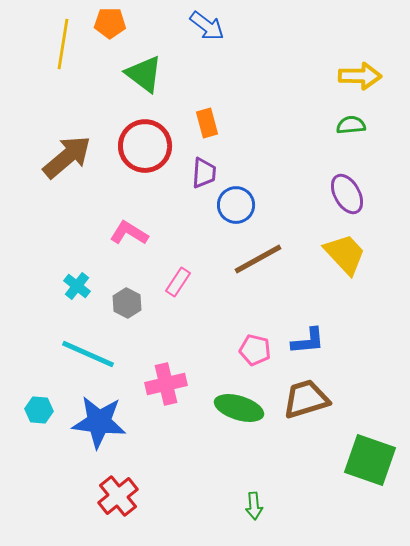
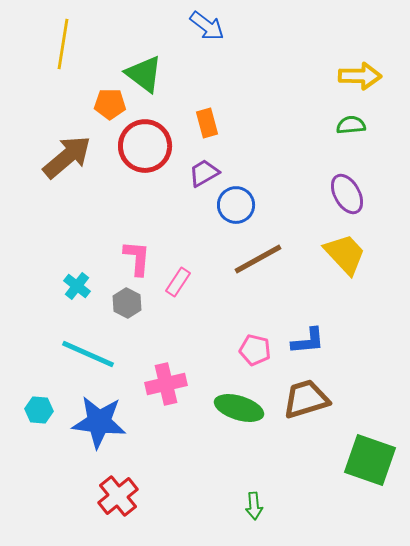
orange pentagon: moved 81 px down
purple trapezoid: rotated 124 degrees counterclockwise
pink L-shape: moved 8 px right, 25 px down; rotated 63 degrees clockwise
